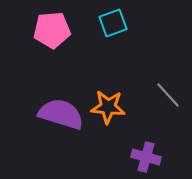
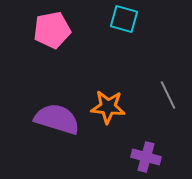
cyan square: moved 11 px right, 4 px up; rotated 36 degrees clockwise
pink pentagon: rotated 6 degrees counterclockwise
gray line: rotated 16 degrees clockwise
purple semicircle: moved 4 px left, 5 px down
